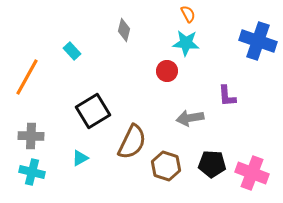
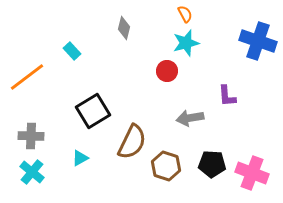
orange semicircle: moved 3 px left
gray diamond: moved 2 px up
cyan star: rotated 20 degrees counterclockwise
orange line: rotated 24 degrees clockwise
cyan cross: rotated 25 degrees clockwise
